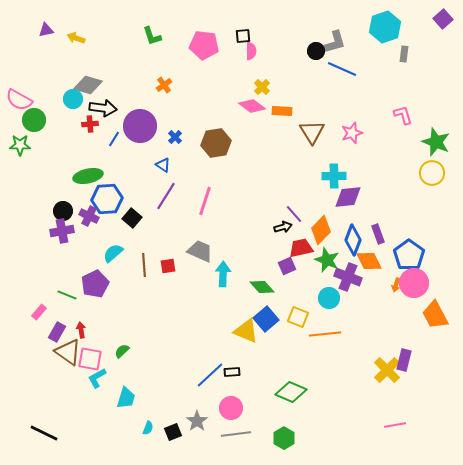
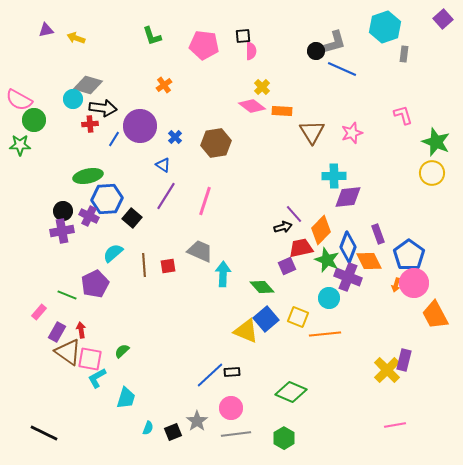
blue diamond at (353, 240): moved 5 px left, 7 px down
